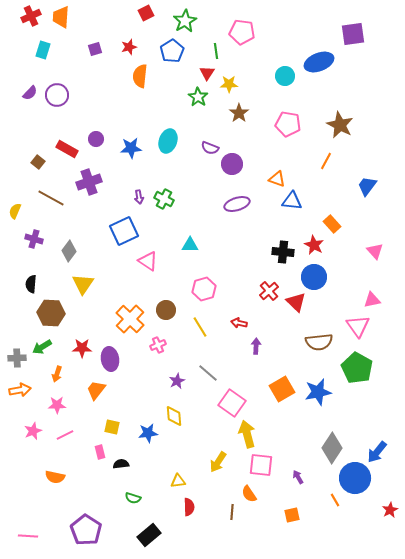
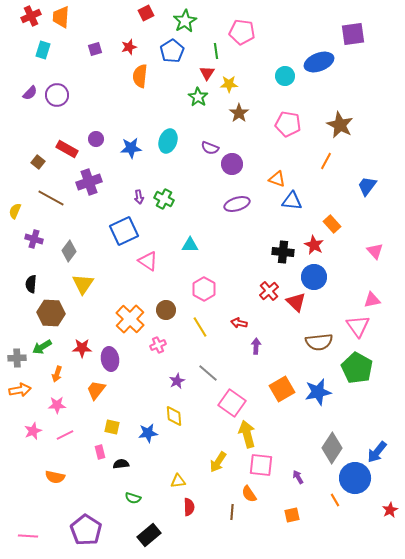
pink hexagon at (204, 289): rotated 15 degrees counterclockwise
